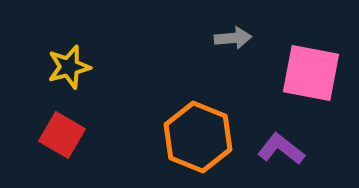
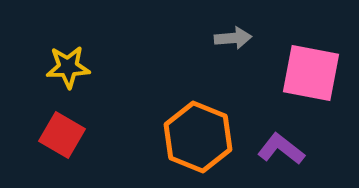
yellow star: moved 1 px left; rotated 12 degrees clockwise
